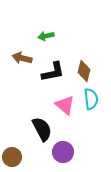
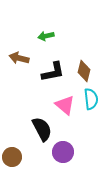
brown arrow: moved 3 px left
